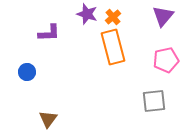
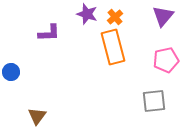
orange cross: moved 2 px right
blue circle: moved 16 px left
brown triangle: moved 11 px left, 3 px up
